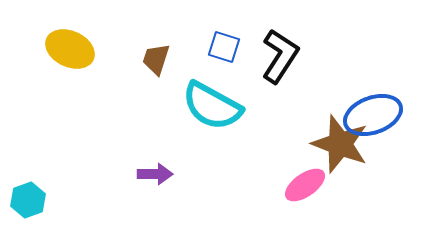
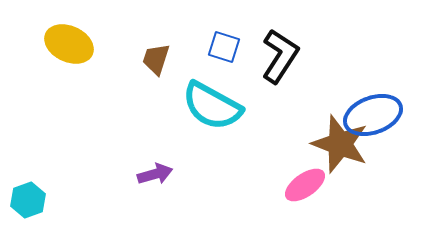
yellow ellipse: moved 1 px left, 5 px up
purple arrow: rotated 16 degrees counterclockwise
